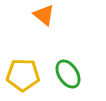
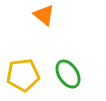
yellow pentagon: rotated 8 degrees counterclockwise
